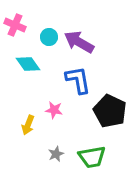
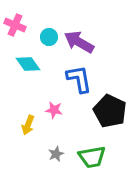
blue L-shape: moved 1 px right, 1 px up
